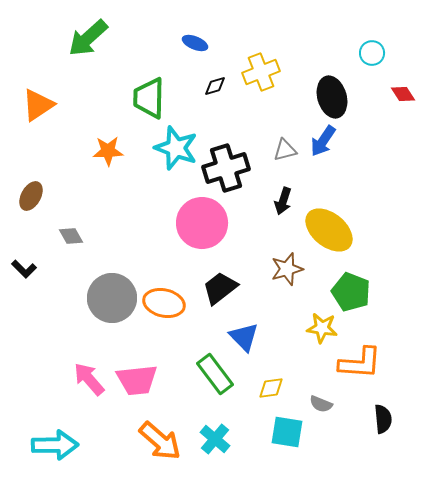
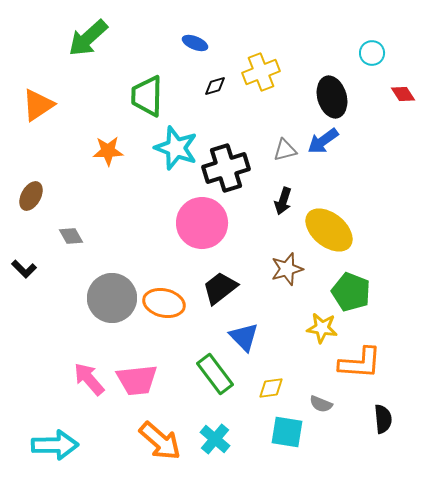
green trapezoid: moved 2 px left, 2 px up
blue arrow: rotated 20 degrees clockwise
